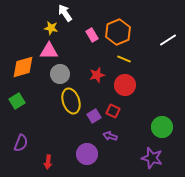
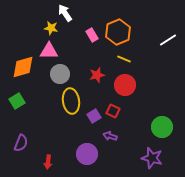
yellow ellipse: rotated 10 degrees clockwise
